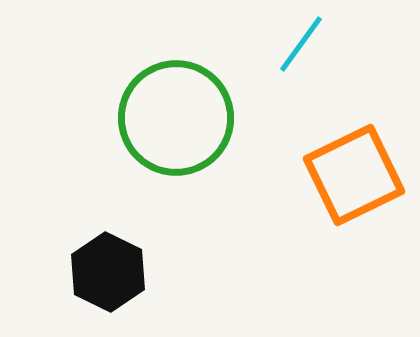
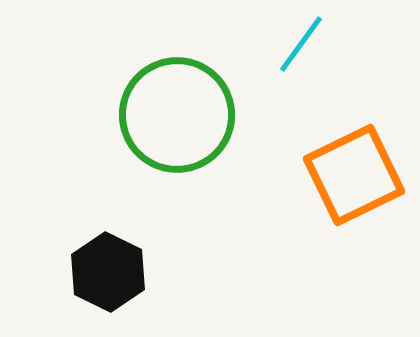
green circle: moved 1 px right, 3 px up
